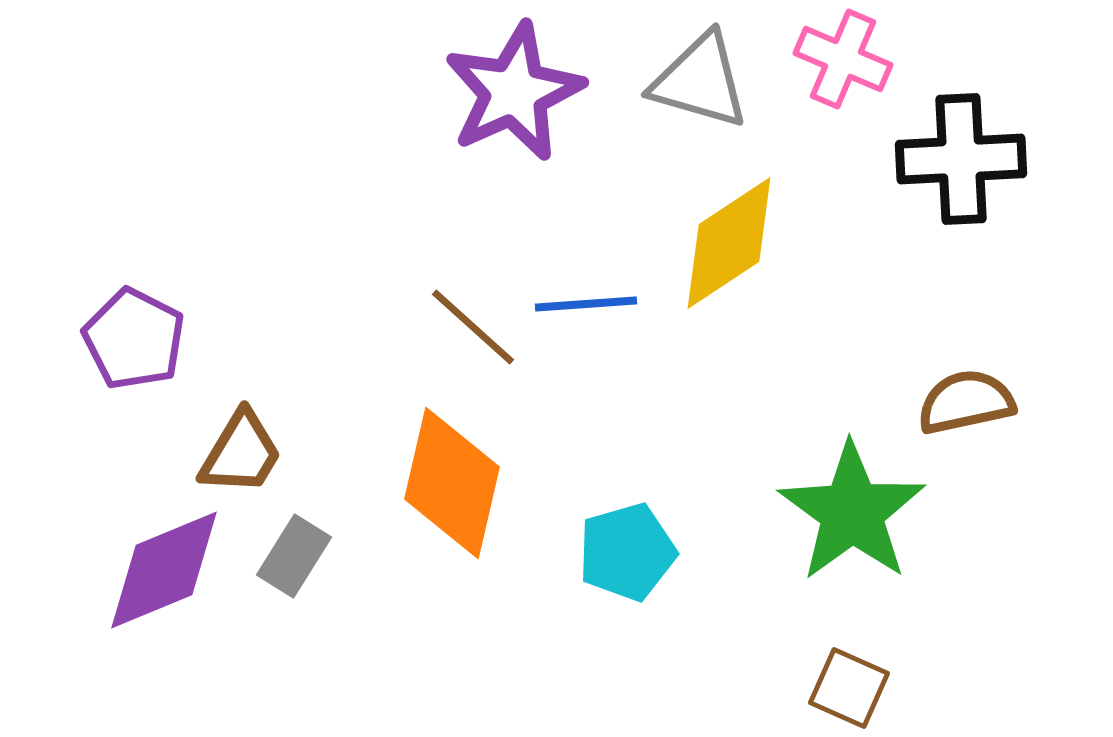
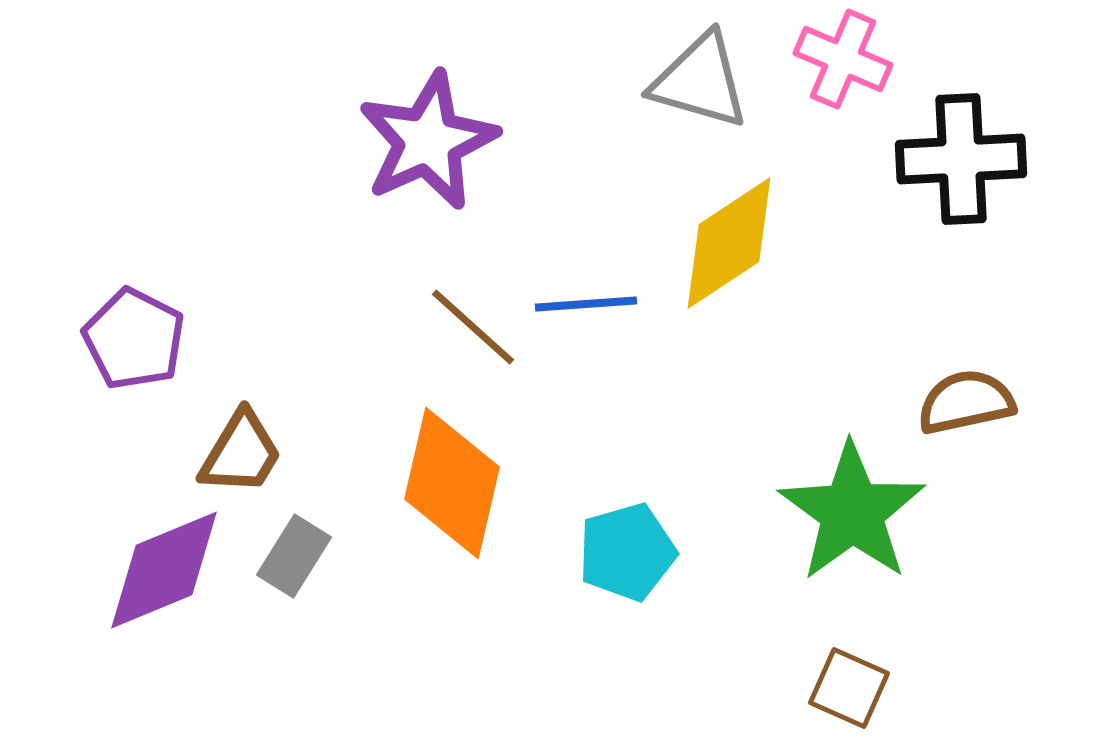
purple star: moved 86 px left, 49 px down
